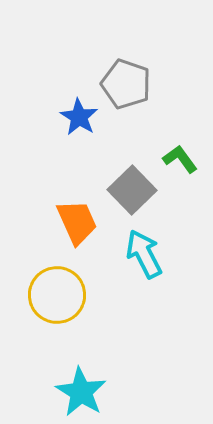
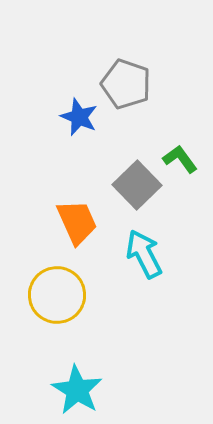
blue star: rotated 9 degrees counterclockwise
gray square: moved 5 px right, 5 px up
cyan star: moved 4 px left, 2 px up
